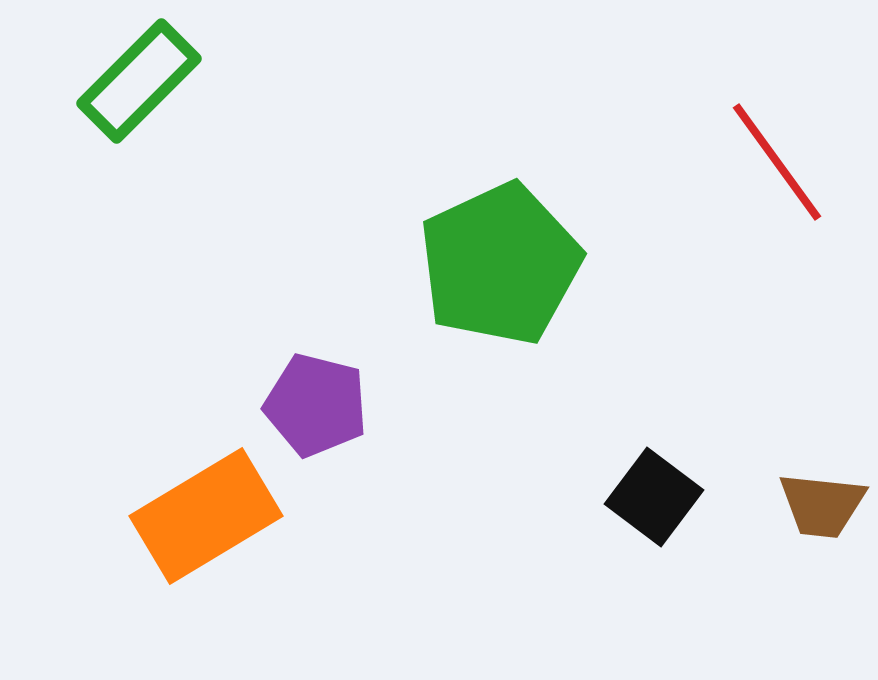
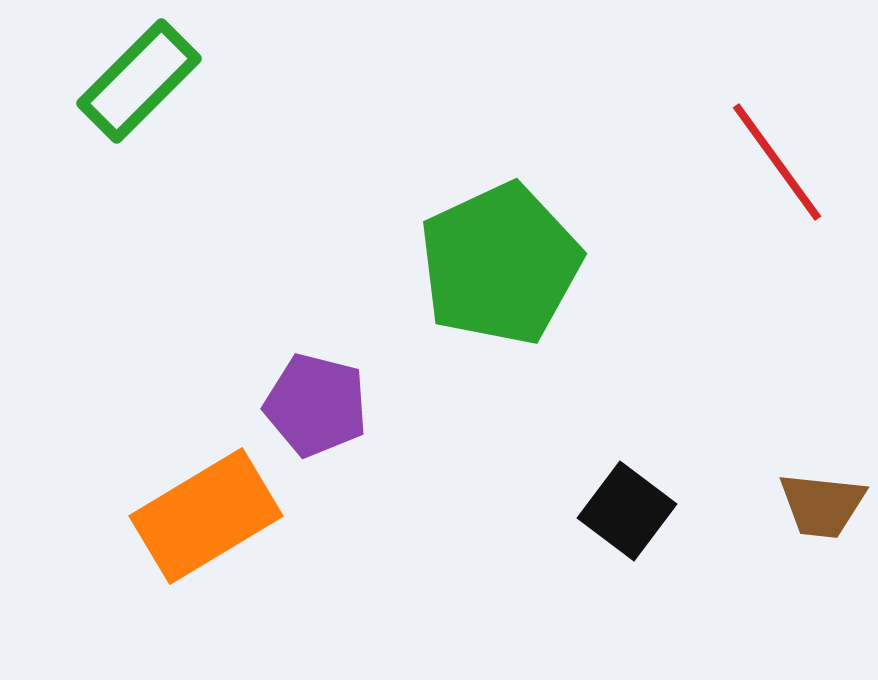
black square: moved 27 px left, 14 px down
